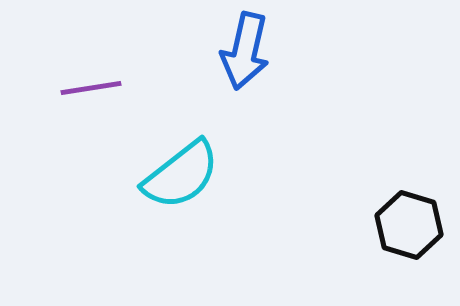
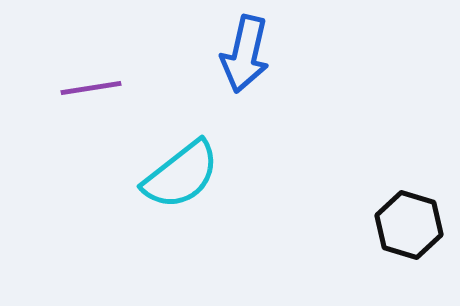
blue arrow: moved 3 px down
